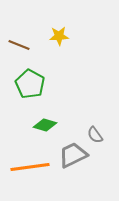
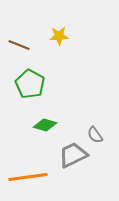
orange line: moved 2 px left, 10 px down
